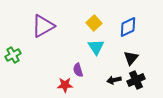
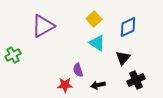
yellow square: moved 4 px up
cyan triangle: moved 1 px right, 4 px up; rotated 24 degrees counterclockwise
black triangle: moved 8 px left
black arrow: moved 16 px left, 5 px down
